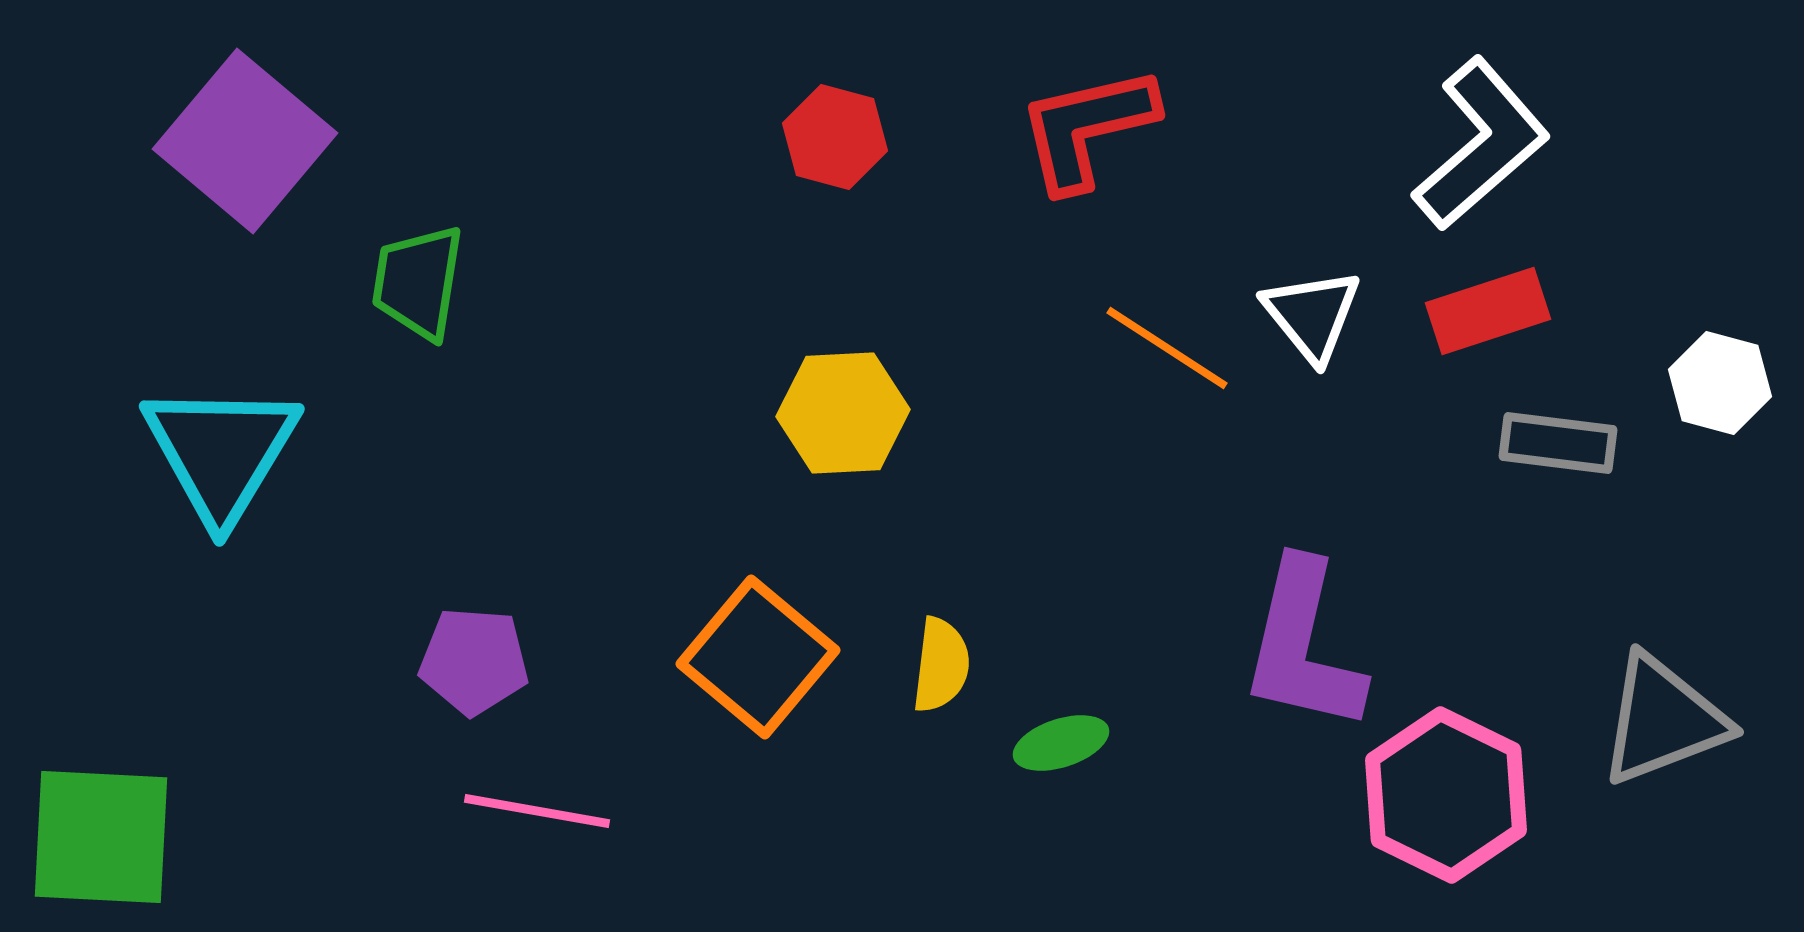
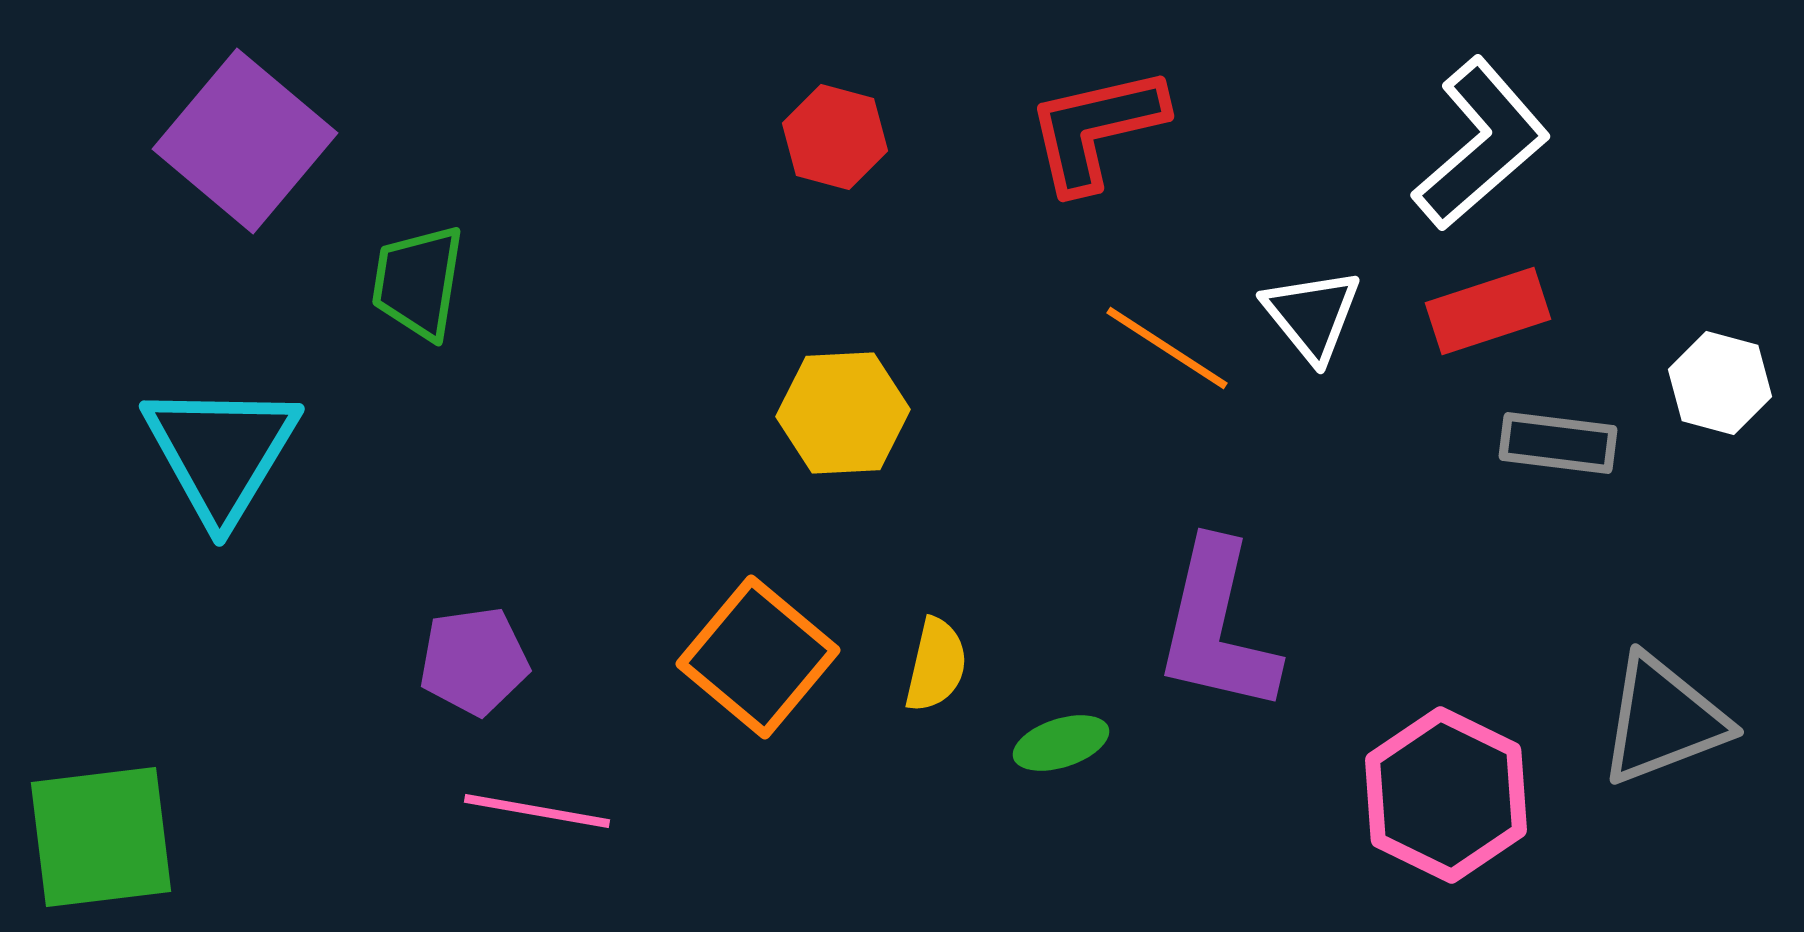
red L-shape: moved 9 px right, 1 px down
purple L-shape: moved 86 px left, 19 px up
purple pentagon: rotated 12 degrees counterclockwise
yellow semicircle: moved 5 px left; rotated 6 degrees clockwise
green square: rotated 10 degrees counterclockwise
